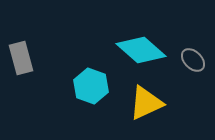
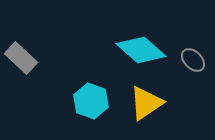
gray rectangle: rotated 32 degrees counterclockwise
cyan hexagon: moved 15 px down
yellow triangle: rotated 9 degrees counterclockwise
